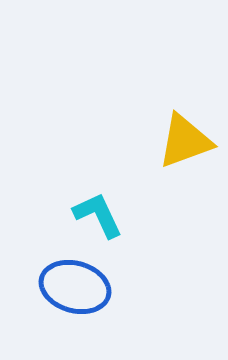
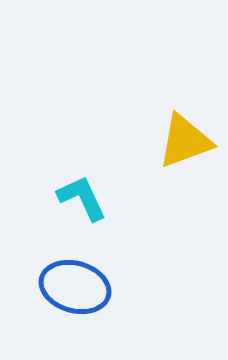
cyan L-shape: moved 16 px left, 17 px up
